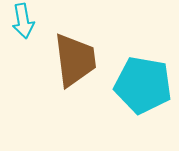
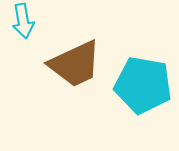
brown trapezoid: moved 4 px down; rotated 72 degrees clockwise
